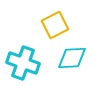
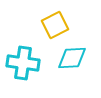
cyan cross: rotated 12 degrees counterclockwise
